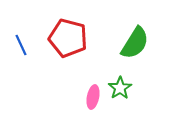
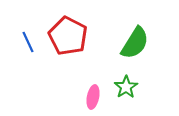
red pentagon: moved 2 px up; rotated 12 degrees clockwise
blue line: moved 7 px right, 3 px up
green star: moved 6 px right, 1 px up
